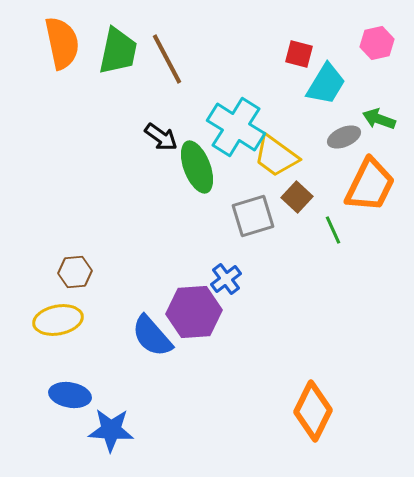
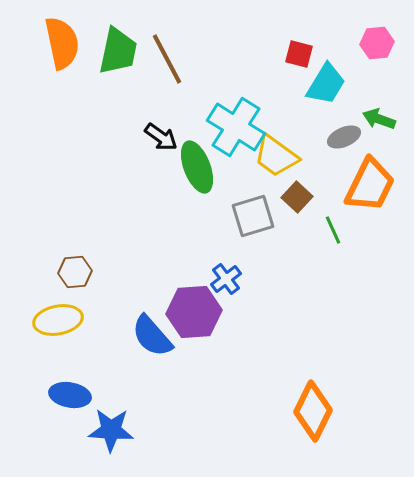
pink hexagon: rotated 8 degrees clockwise
